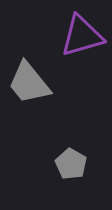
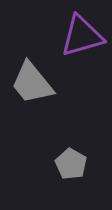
gray trapezoid: moved 3 px right
